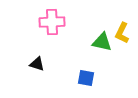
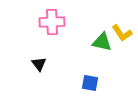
yellow L-shape: rotated 60 degrees counterclockwise
black triangle: moved 2 px right; rotated 35 degrees clockwise
blue square: moved 4 px right, 5 px down
